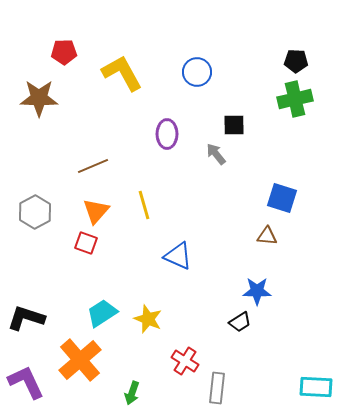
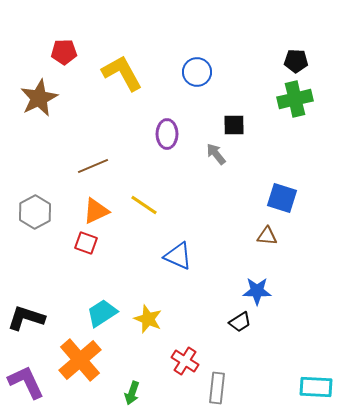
brown star: rotated 27 degrees counterclockwise
yellow line: rotated 40 degrees counterclockwise
orange triangle: rotated 24 degrees clockwise
